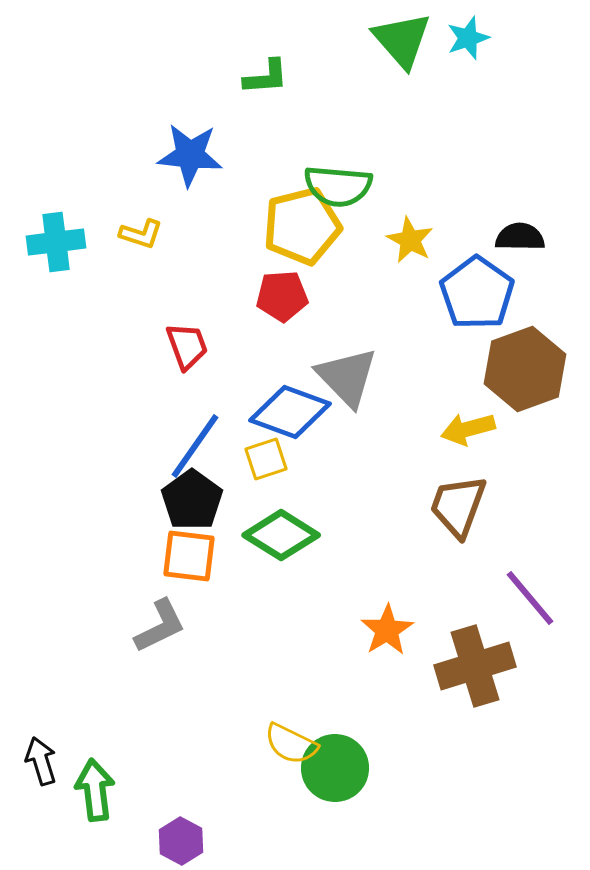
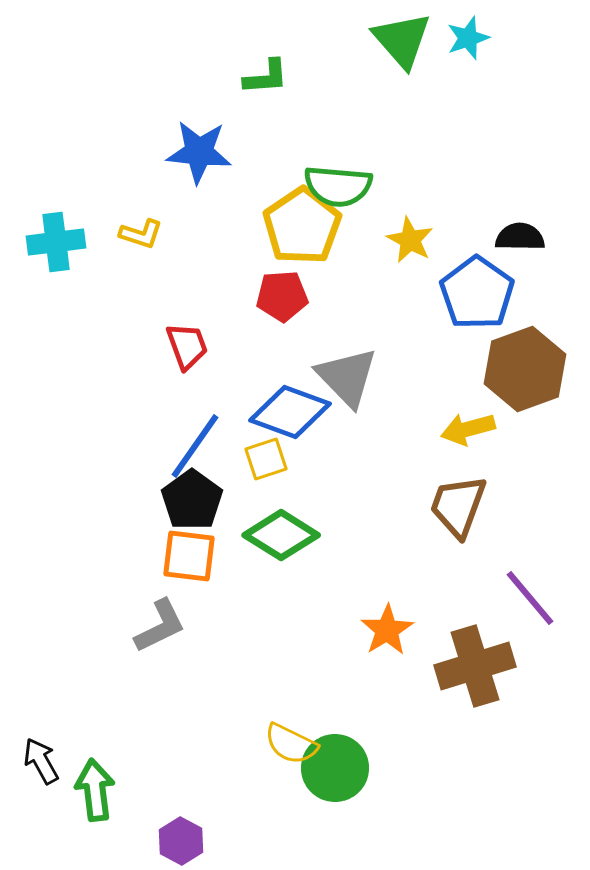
blue star: moved 9 px right, 3 px up
yellow pentagon: rotated 20 degrees counterclockwise
black arrow: rotated 12 degrees counterclockwise
